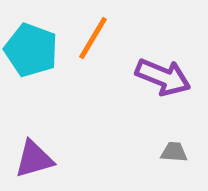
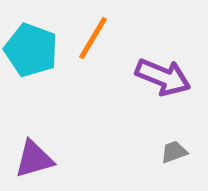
gray trapezoid: rotated 24 degrees counterclockwise
